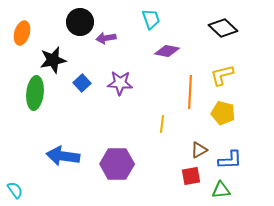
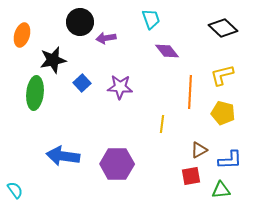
orange ellipse: moved 2 px down
purple diamond: rotated 40 degrees clockwise
purple star: moved 4 px down
